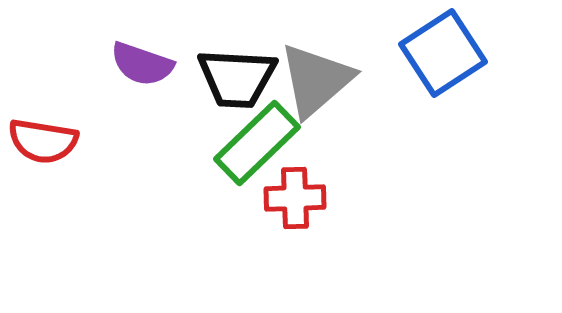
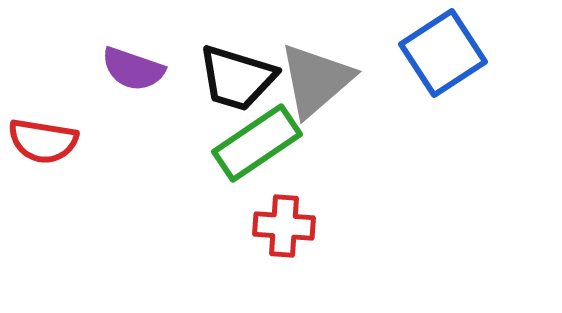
purple semicircle: moved 9 px left, 5 px down
black trapezoid: rotated 14 degrees clockwise
green rectangle: rotated 10 degrees clockwise
red cross: moved 11 px left, 28 px down; rotated 6 degrees clockwise
